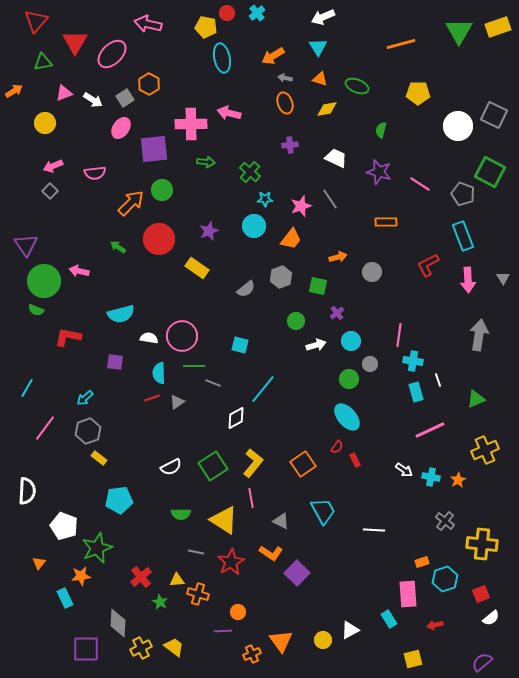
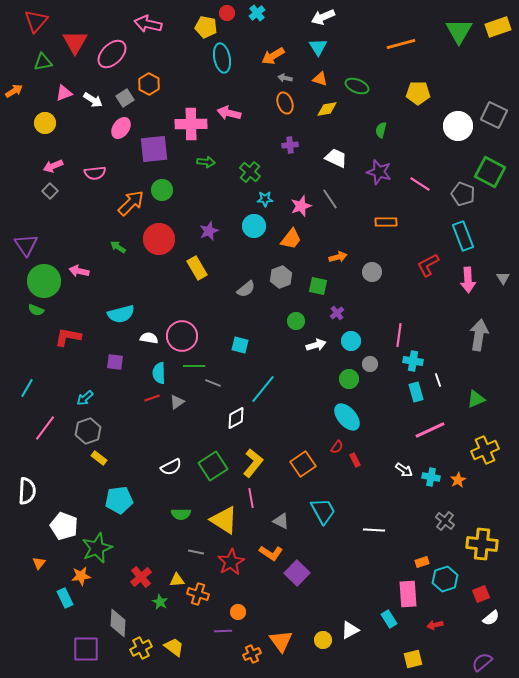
yellow rectangle at (197, 268): rotated 25 degrees clockwise
